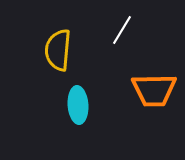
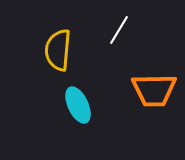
white line: moved 3 px left
cyan ellipse: rotated 21 degrees counterclockwise
